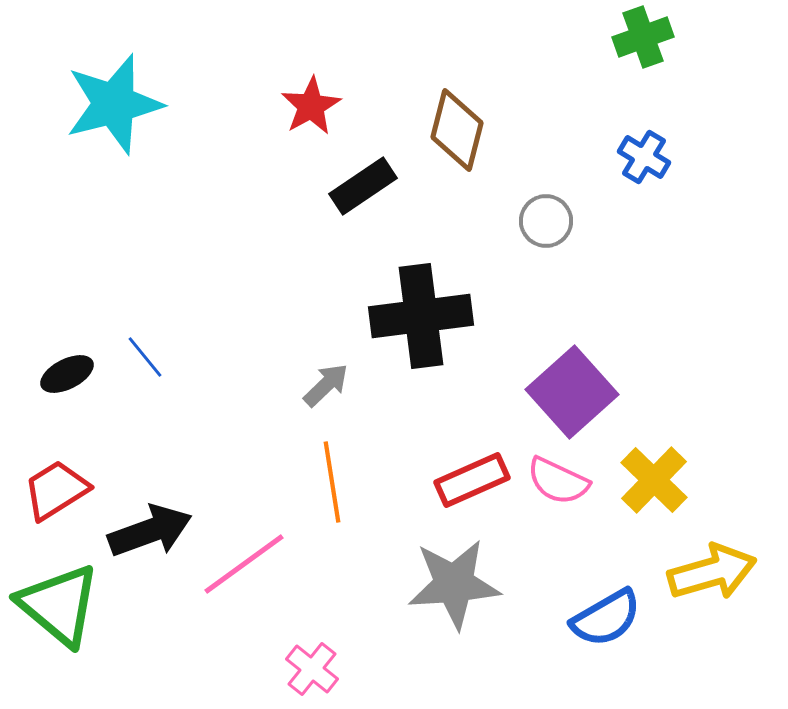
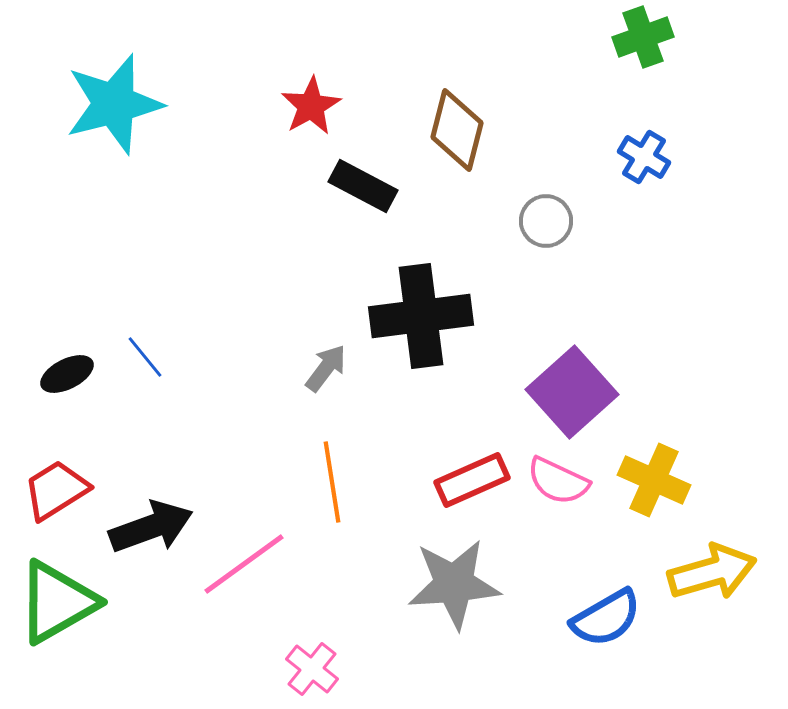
black rectangle: rotated 62 degrees clockwise
gray arrow: moved 17 px up; rotated 9 degrees counterclockwise
yellow cross: rotated 20 degrees counterclockwise
black arrow: moved 1 px right, 4 px up
green triangle: moved 2 px left, 3 px up; rotated 50 degrees clockwise
